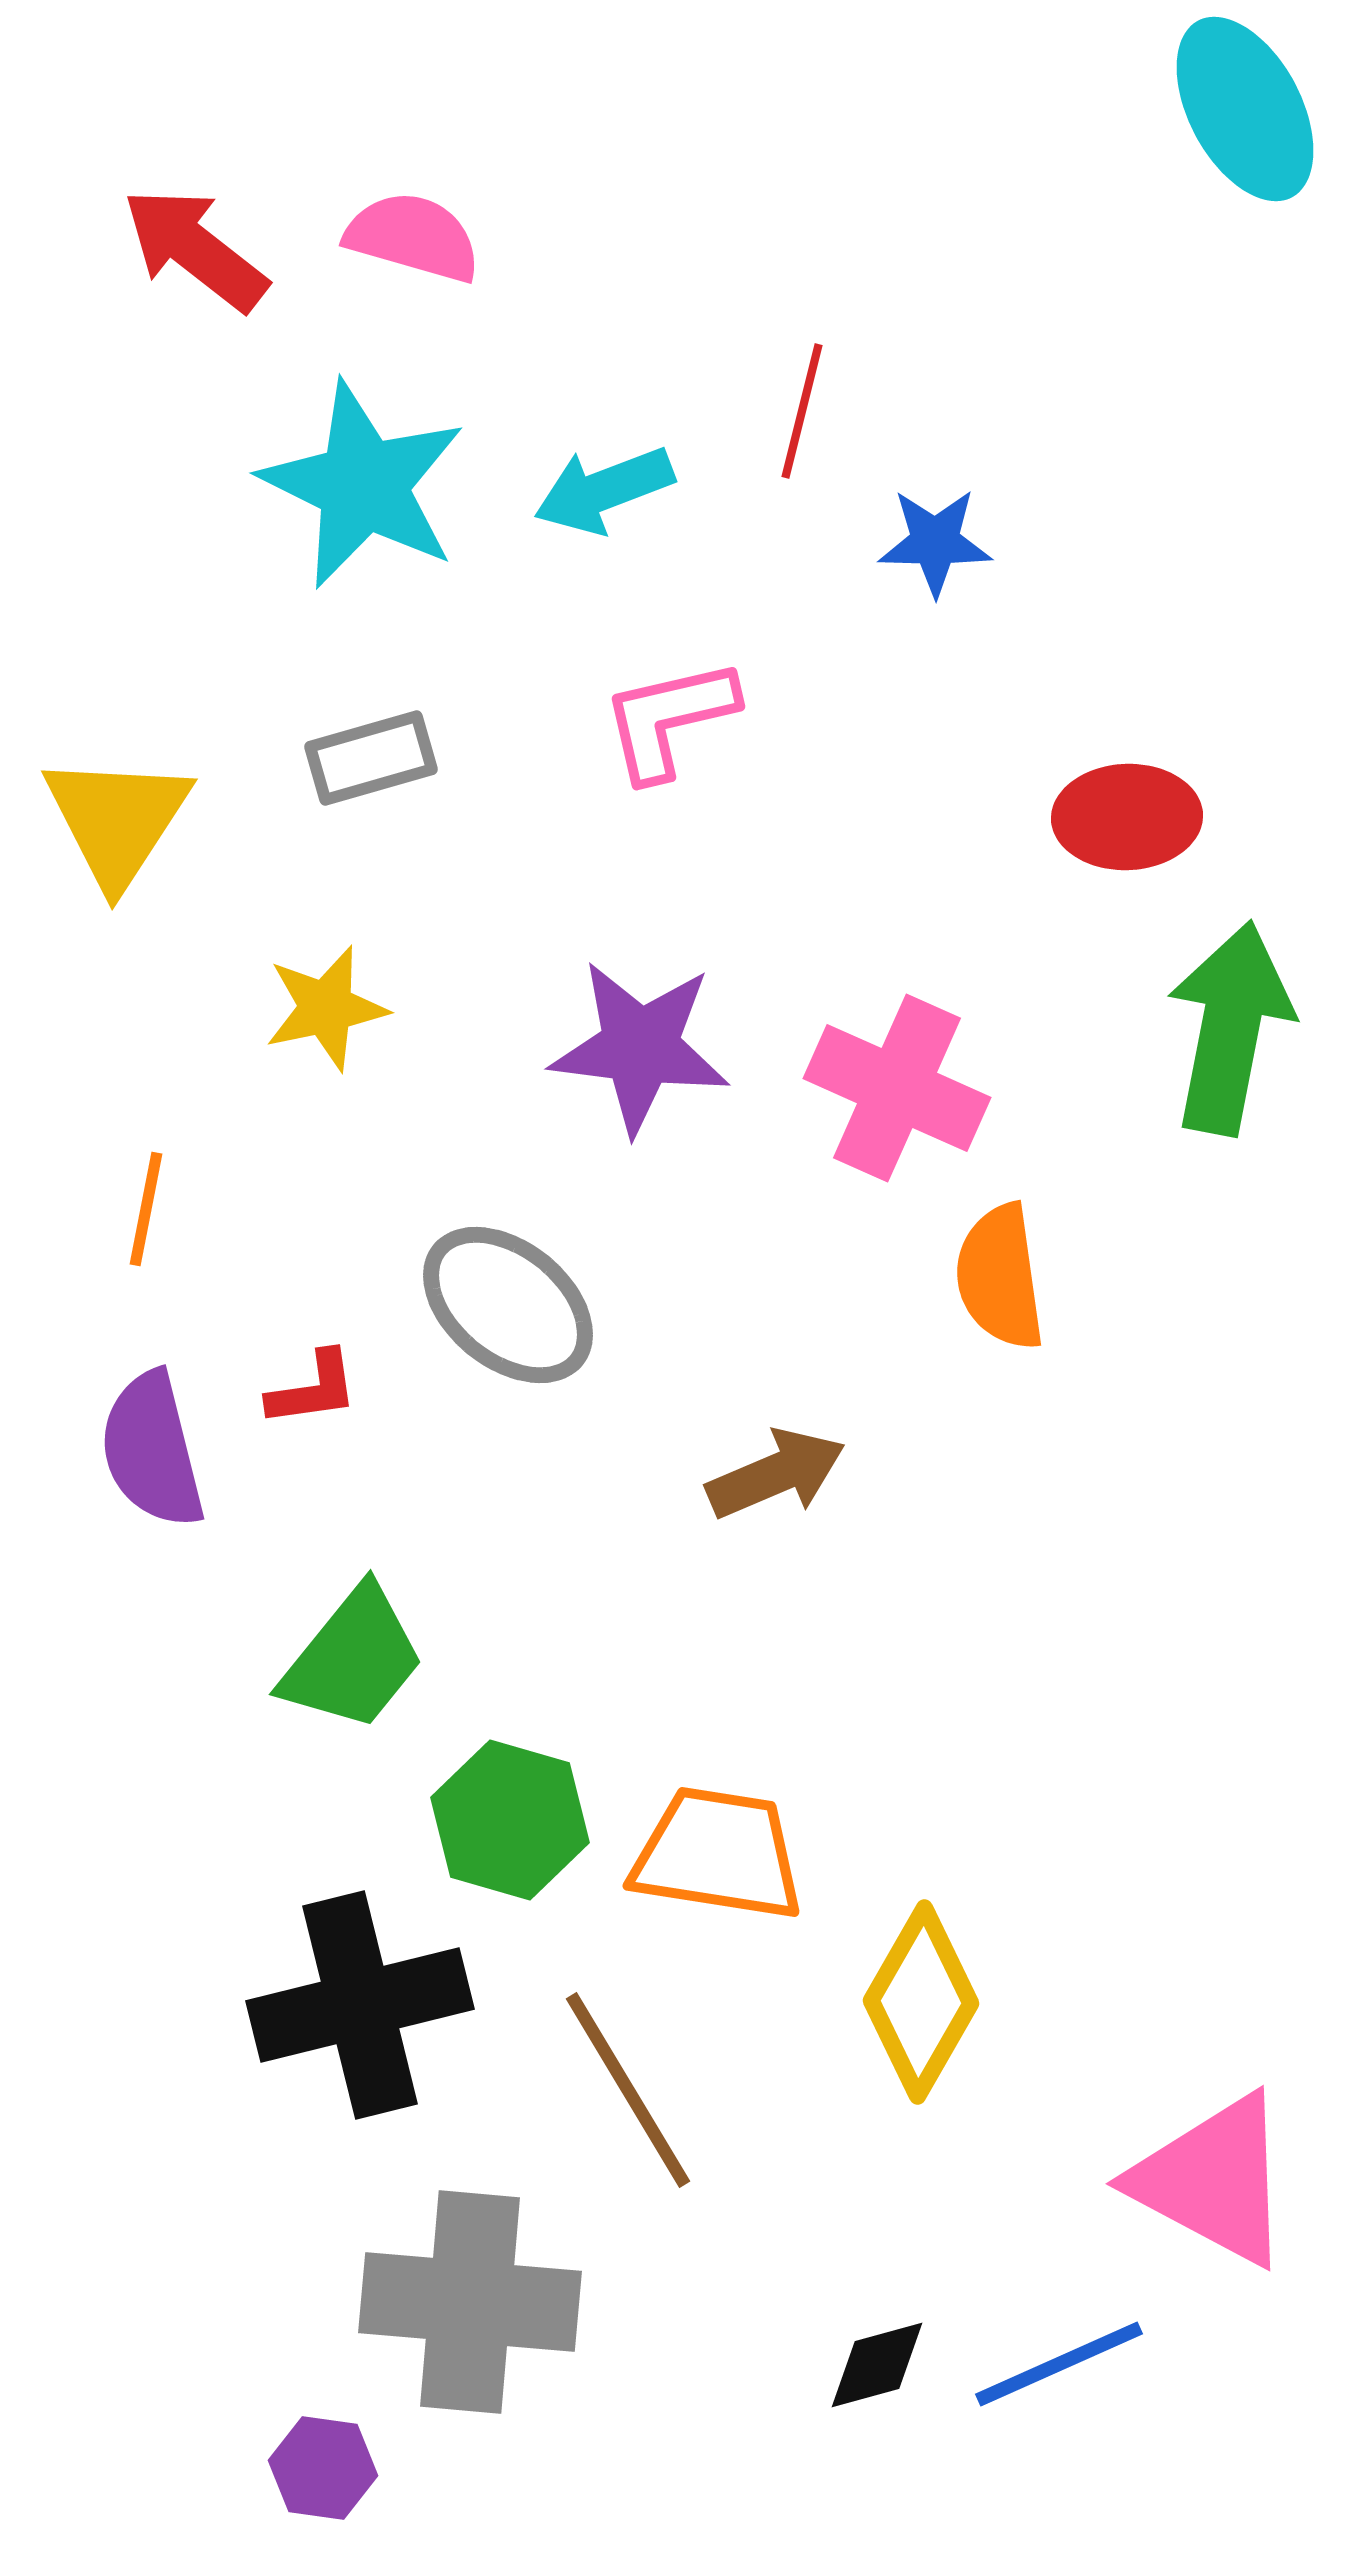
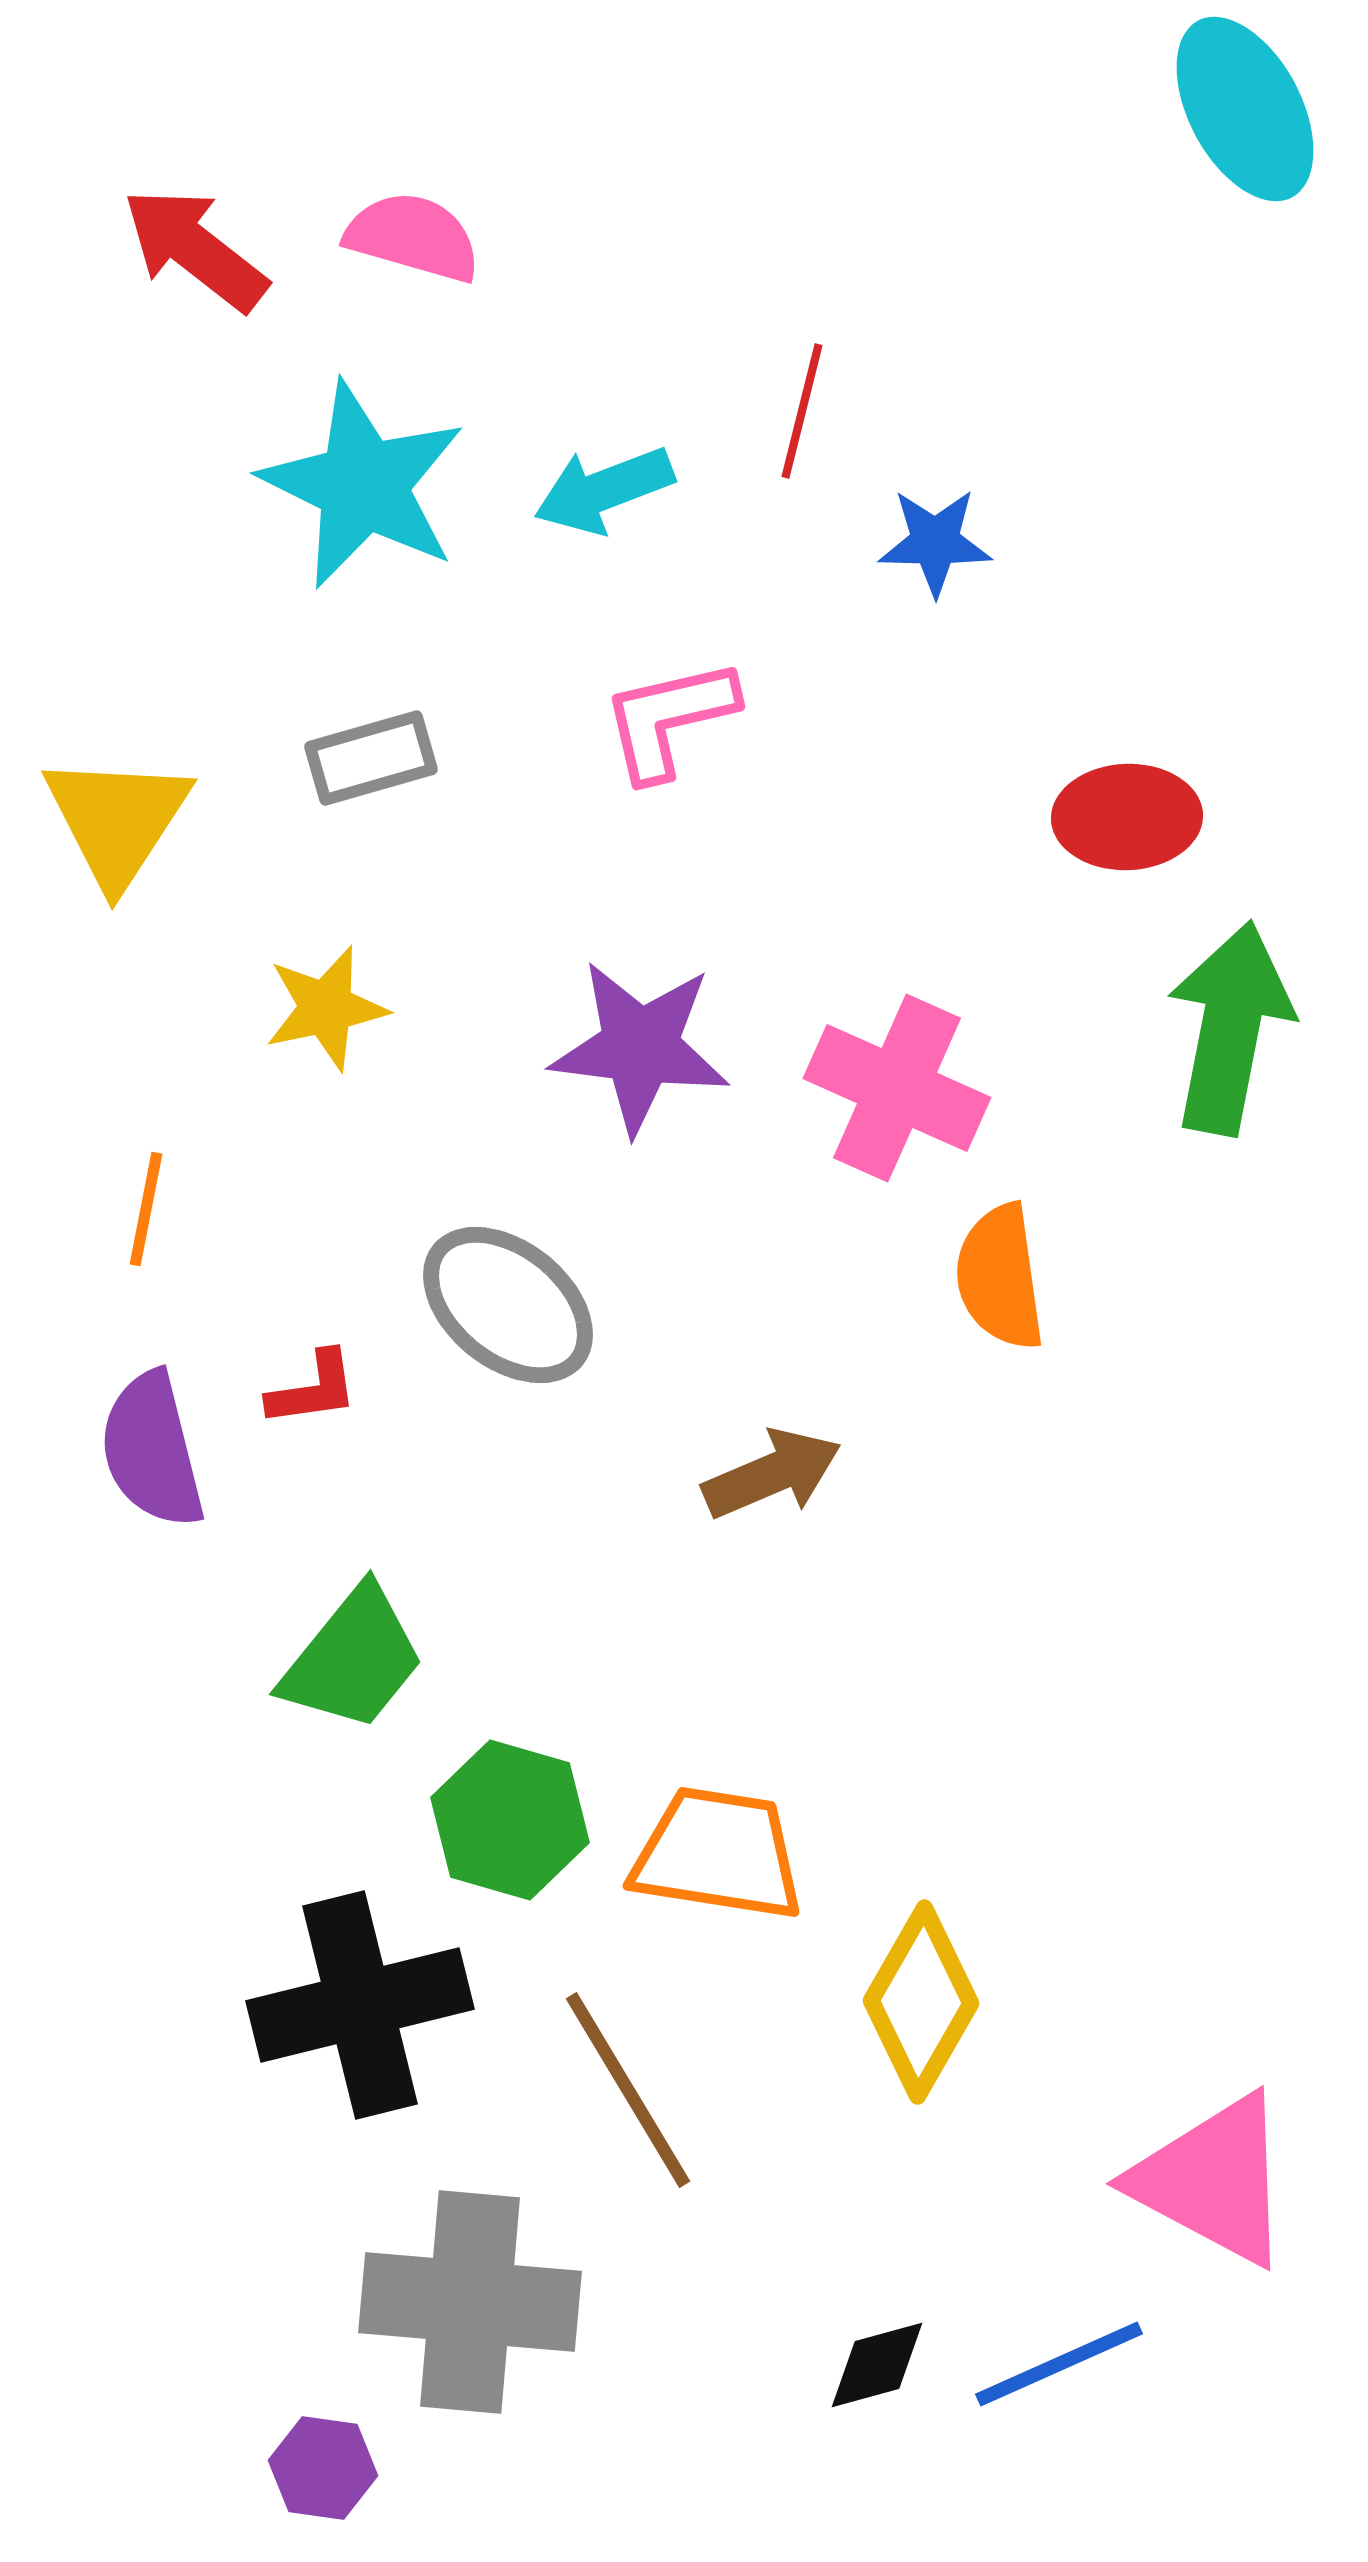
brown arrow: moved 4 px left
